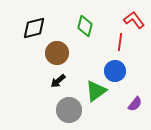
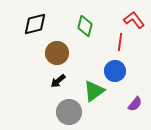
black diamond: moved 1 px right, 4 px up
green triangle: moved 2 px left
gray circle: moved 2 px down
